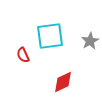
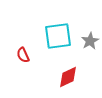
cyan square: moved 8 px right
red diamond: moved 5 px right, 5 px up
